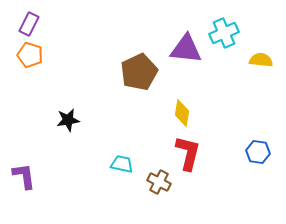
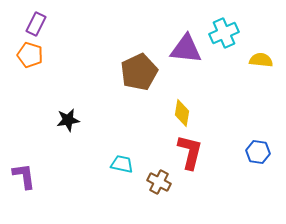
purple rectangle: moved 7 px right
red L-shape: moved 2 px right, 1 px up
